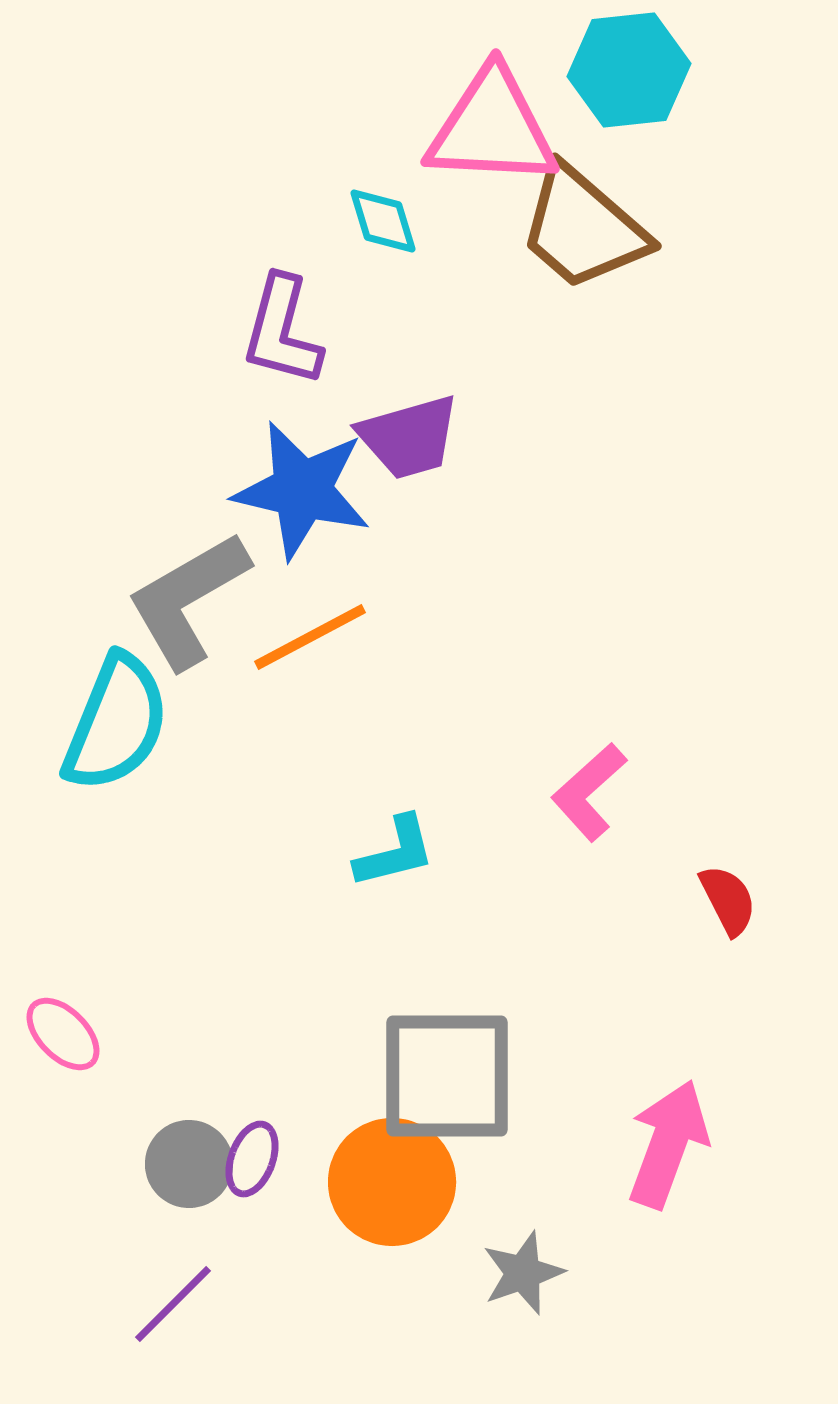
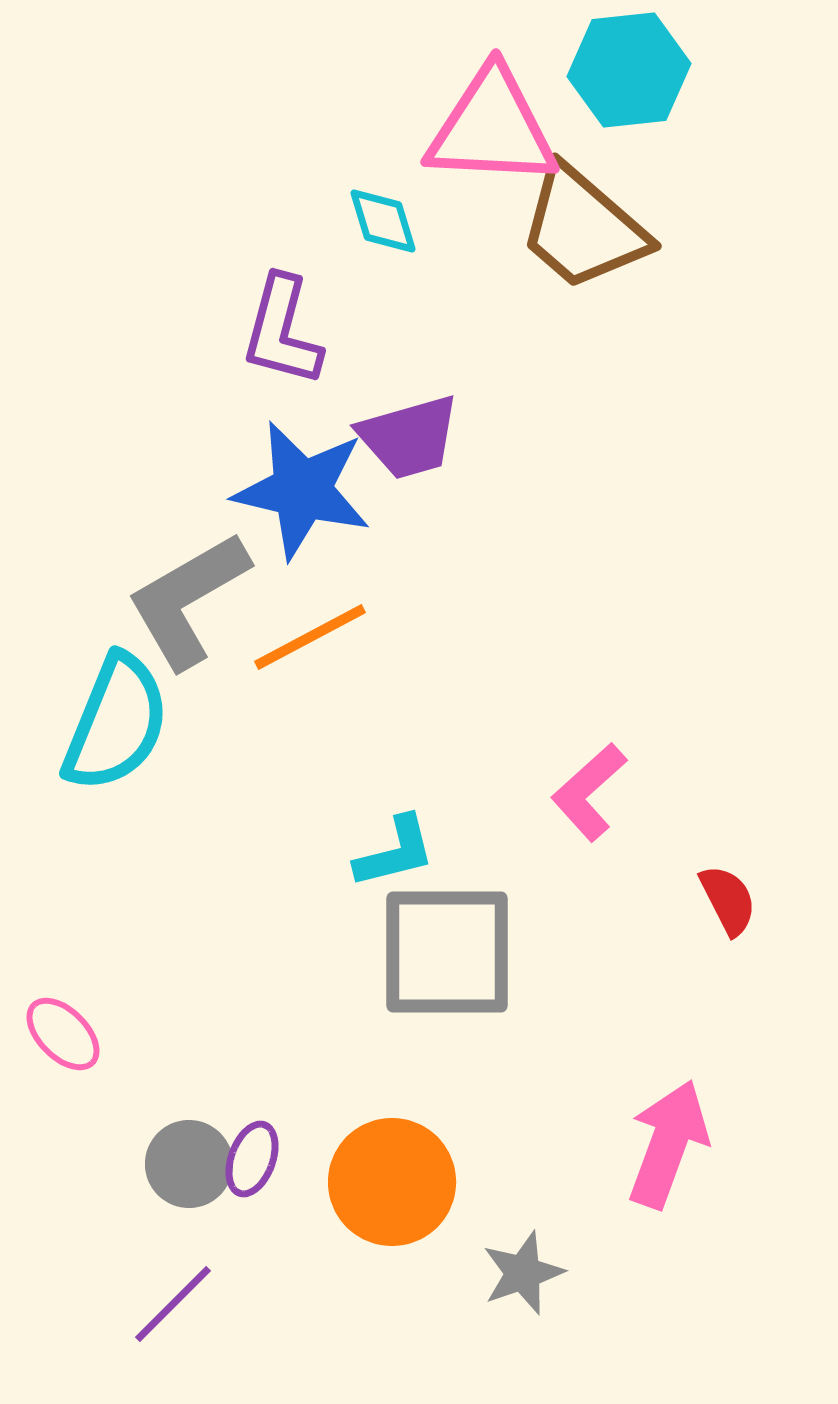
gray square: moved 124 px up
